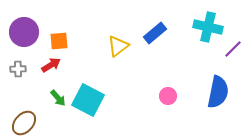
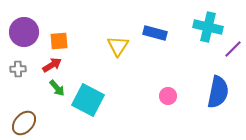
blue rectangle: rotated 55 degrees clockwise
yellow triangle: rotated 20 degrees counterclockwise
red arrow: moved 1 px right
green arrow: moved 1 px left, 10 px up
